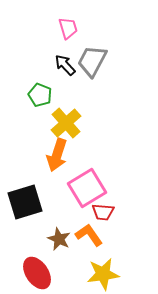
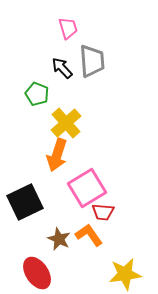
gray trapezoid: rotated 148 degrees clockwise
black arrow: moved 3 px left, 3 px down
green pentagon: moved 3 px left, 1 px up
black square: rotated 9 degrees counterclockwise
yellow star: moved 22 px right
